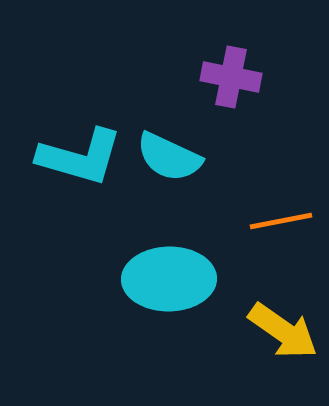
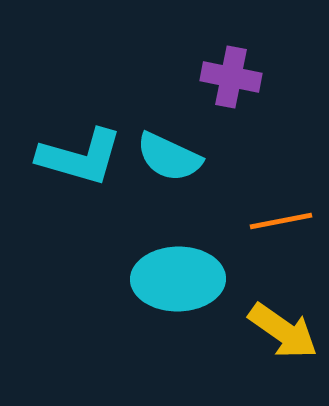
cyan ellipse: moved 9 px right
